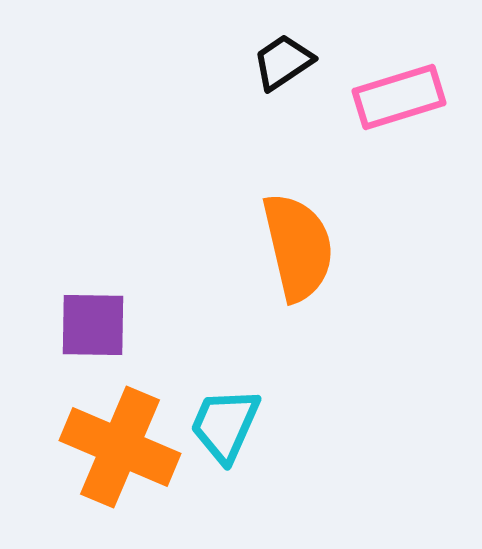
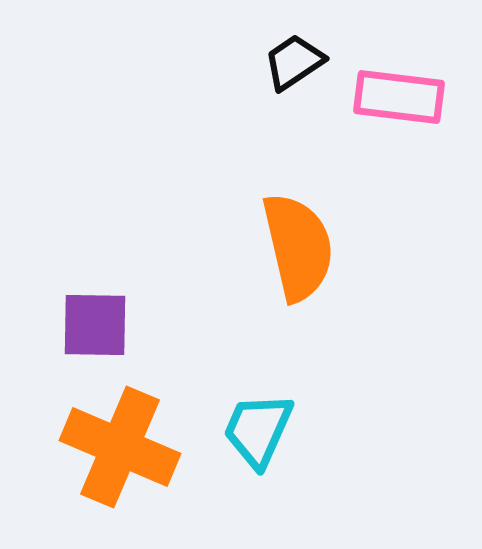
black trapezoid: moved 11 px right
pink rectangle: rotated 24 degrees clockwise
purple square: moved 2 px right
cyan trapezoid: moved 33 px right, 5 px down
